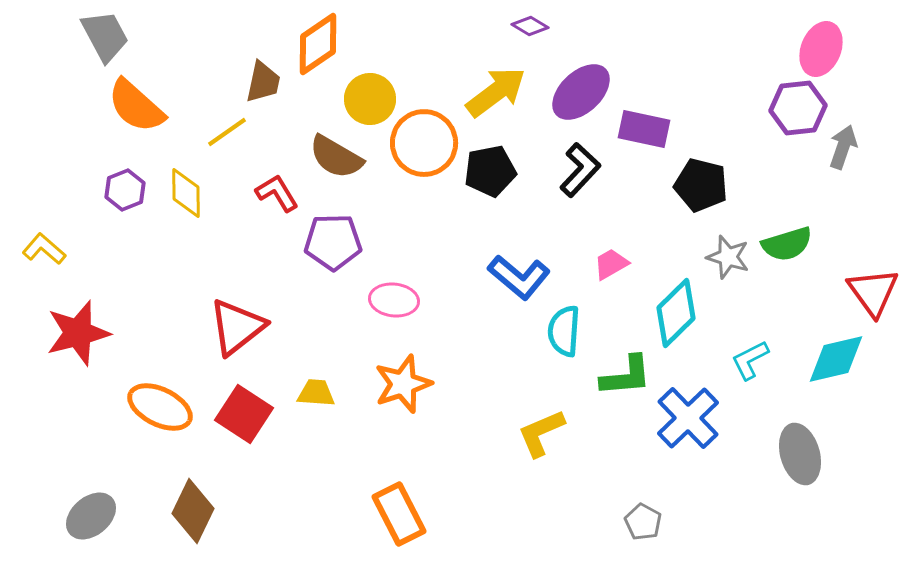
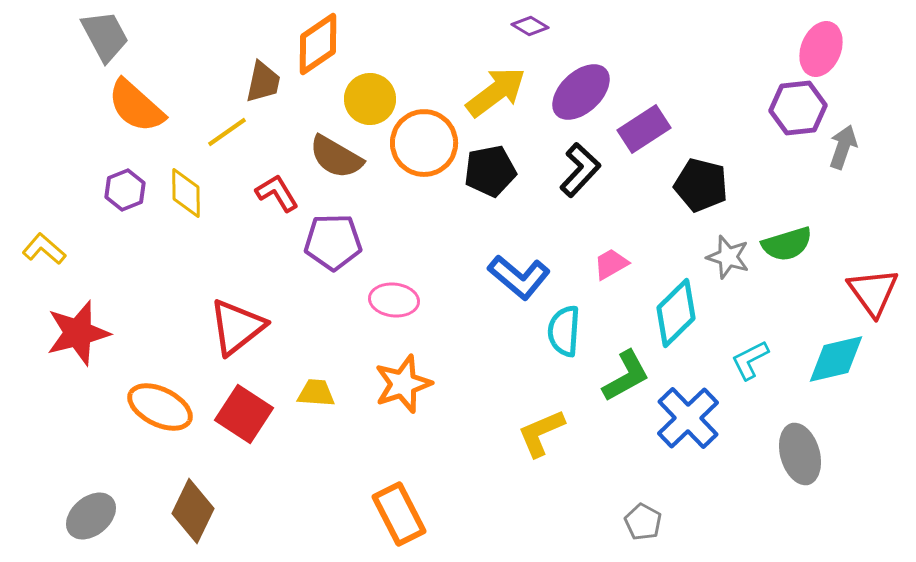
purple rectangle at (644, 129): rotated 45 degrees counterclockwise
green L-shape at (626, 376): rotated 24 degrees counterclockwise
